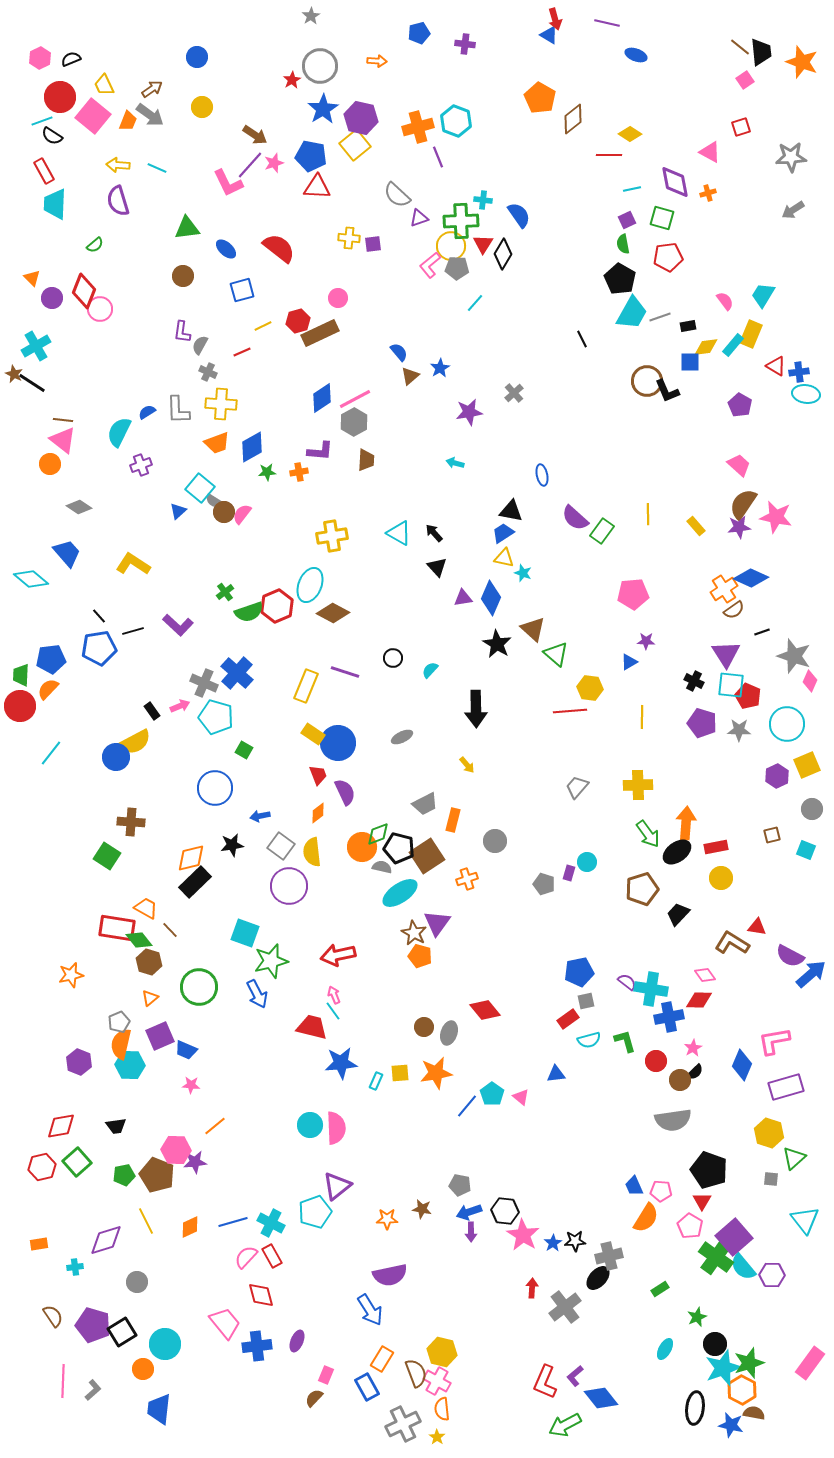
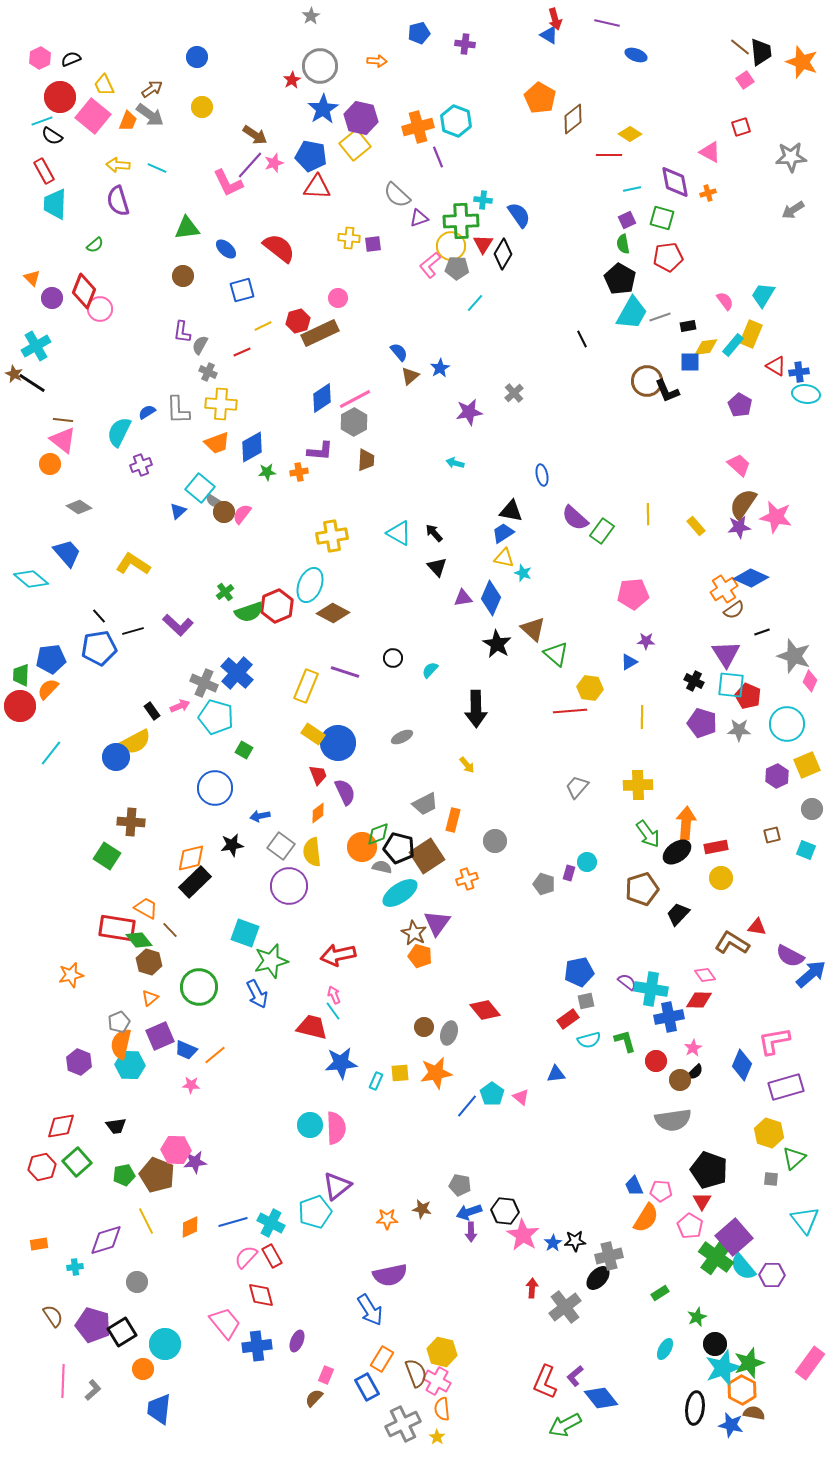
orange line at (215, 1126): moved 71 px up
green rectangle at (660, 1289): moved 4 px down
